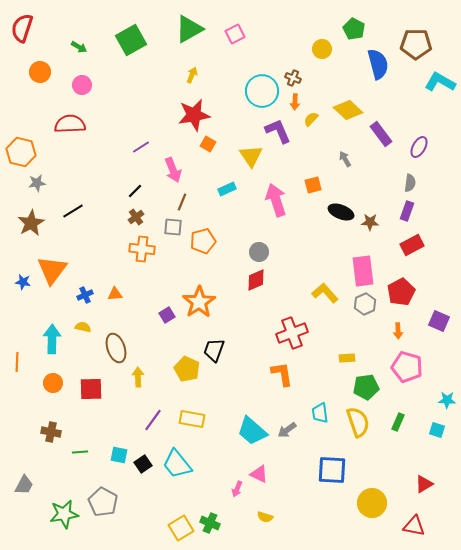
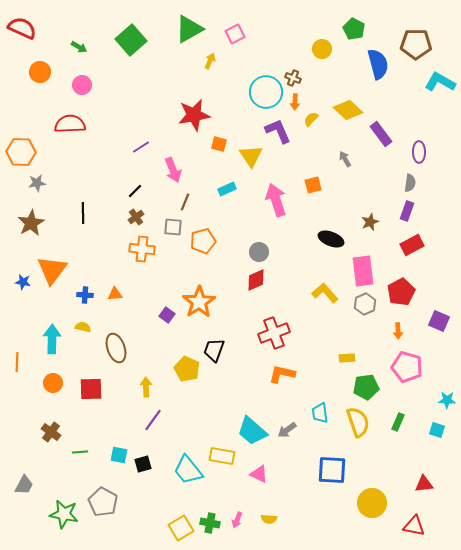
red semicircle at (22, 28): rotated 96 degrees clockwise
green square at (131, 40): rotated 12 degrees counterclockwise
yellow arrow at (192, 75): moved 18 px right, 14 px up
cyan circle at (262, 91): moved 4 px right, 1 px down
orange square at (208, 144): moved 11 px right; rotated 14 degrees counterclockwise
purple ellipse at (419, 147): moved 5 px down; rotated 30 degrees counterclockwise
orange hexagon at (21, 152): rotated 12 degrees counterclockwise
brown line at (182, 202): moved 3 px right
black line at (73, 211): moved 10 px right, 2 px down; rotated 60 degrees counterclockwise
black ellipse at (341, 212): moved 10 px left, 27 px down
brown star at (370, 222): rotated 24 degrees counterclockwise
blue cross at (85, 295): rotated 28 degrees clockwise
purple square at (167, 315): rotated 21 degrees counterclockwise
red cross at (292, 333): moved 18 px left
orange L-shape at (282, 374): rotated 68 degrees counterclockwise
yellow arrow at (138, 377): moved 8 px right, 10 px down
yellow rectangle at (192, 419): moved 30 px right, 37 px down
brown cross at (51, 432): rotated 24 degrees clockwise
black square at (143, 464): rotated 18 degrees clockwise
cyan trapezoid at (177, 464): moved 11 px right, 6 px down
red triangle at (424, 484): rotated 24 degrees clockwise
pink arrow at (237, 489): moved 31 px down
green star at (64, 514): rotated 20 degrees clockwise
yellow semicircle at (265, 517): moved 4 px right, 2 px down; rotated 14 degrees counterclockwise
green cross at (210, 523): rotated 12 degrees counterclockwise
